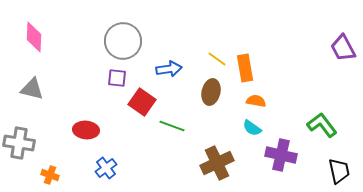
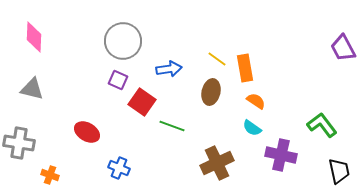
purple square: moved 1 px right, 2 px down; rotated 18 degrees clockwise
orange semicircle: rotated 24 degrees clockwise
red ellipse: moved 1 px right, 2 px down; rotated 25 degrees clockwise
blue cross: moved 13 px right; rotated 30 degrees counterclockwise
